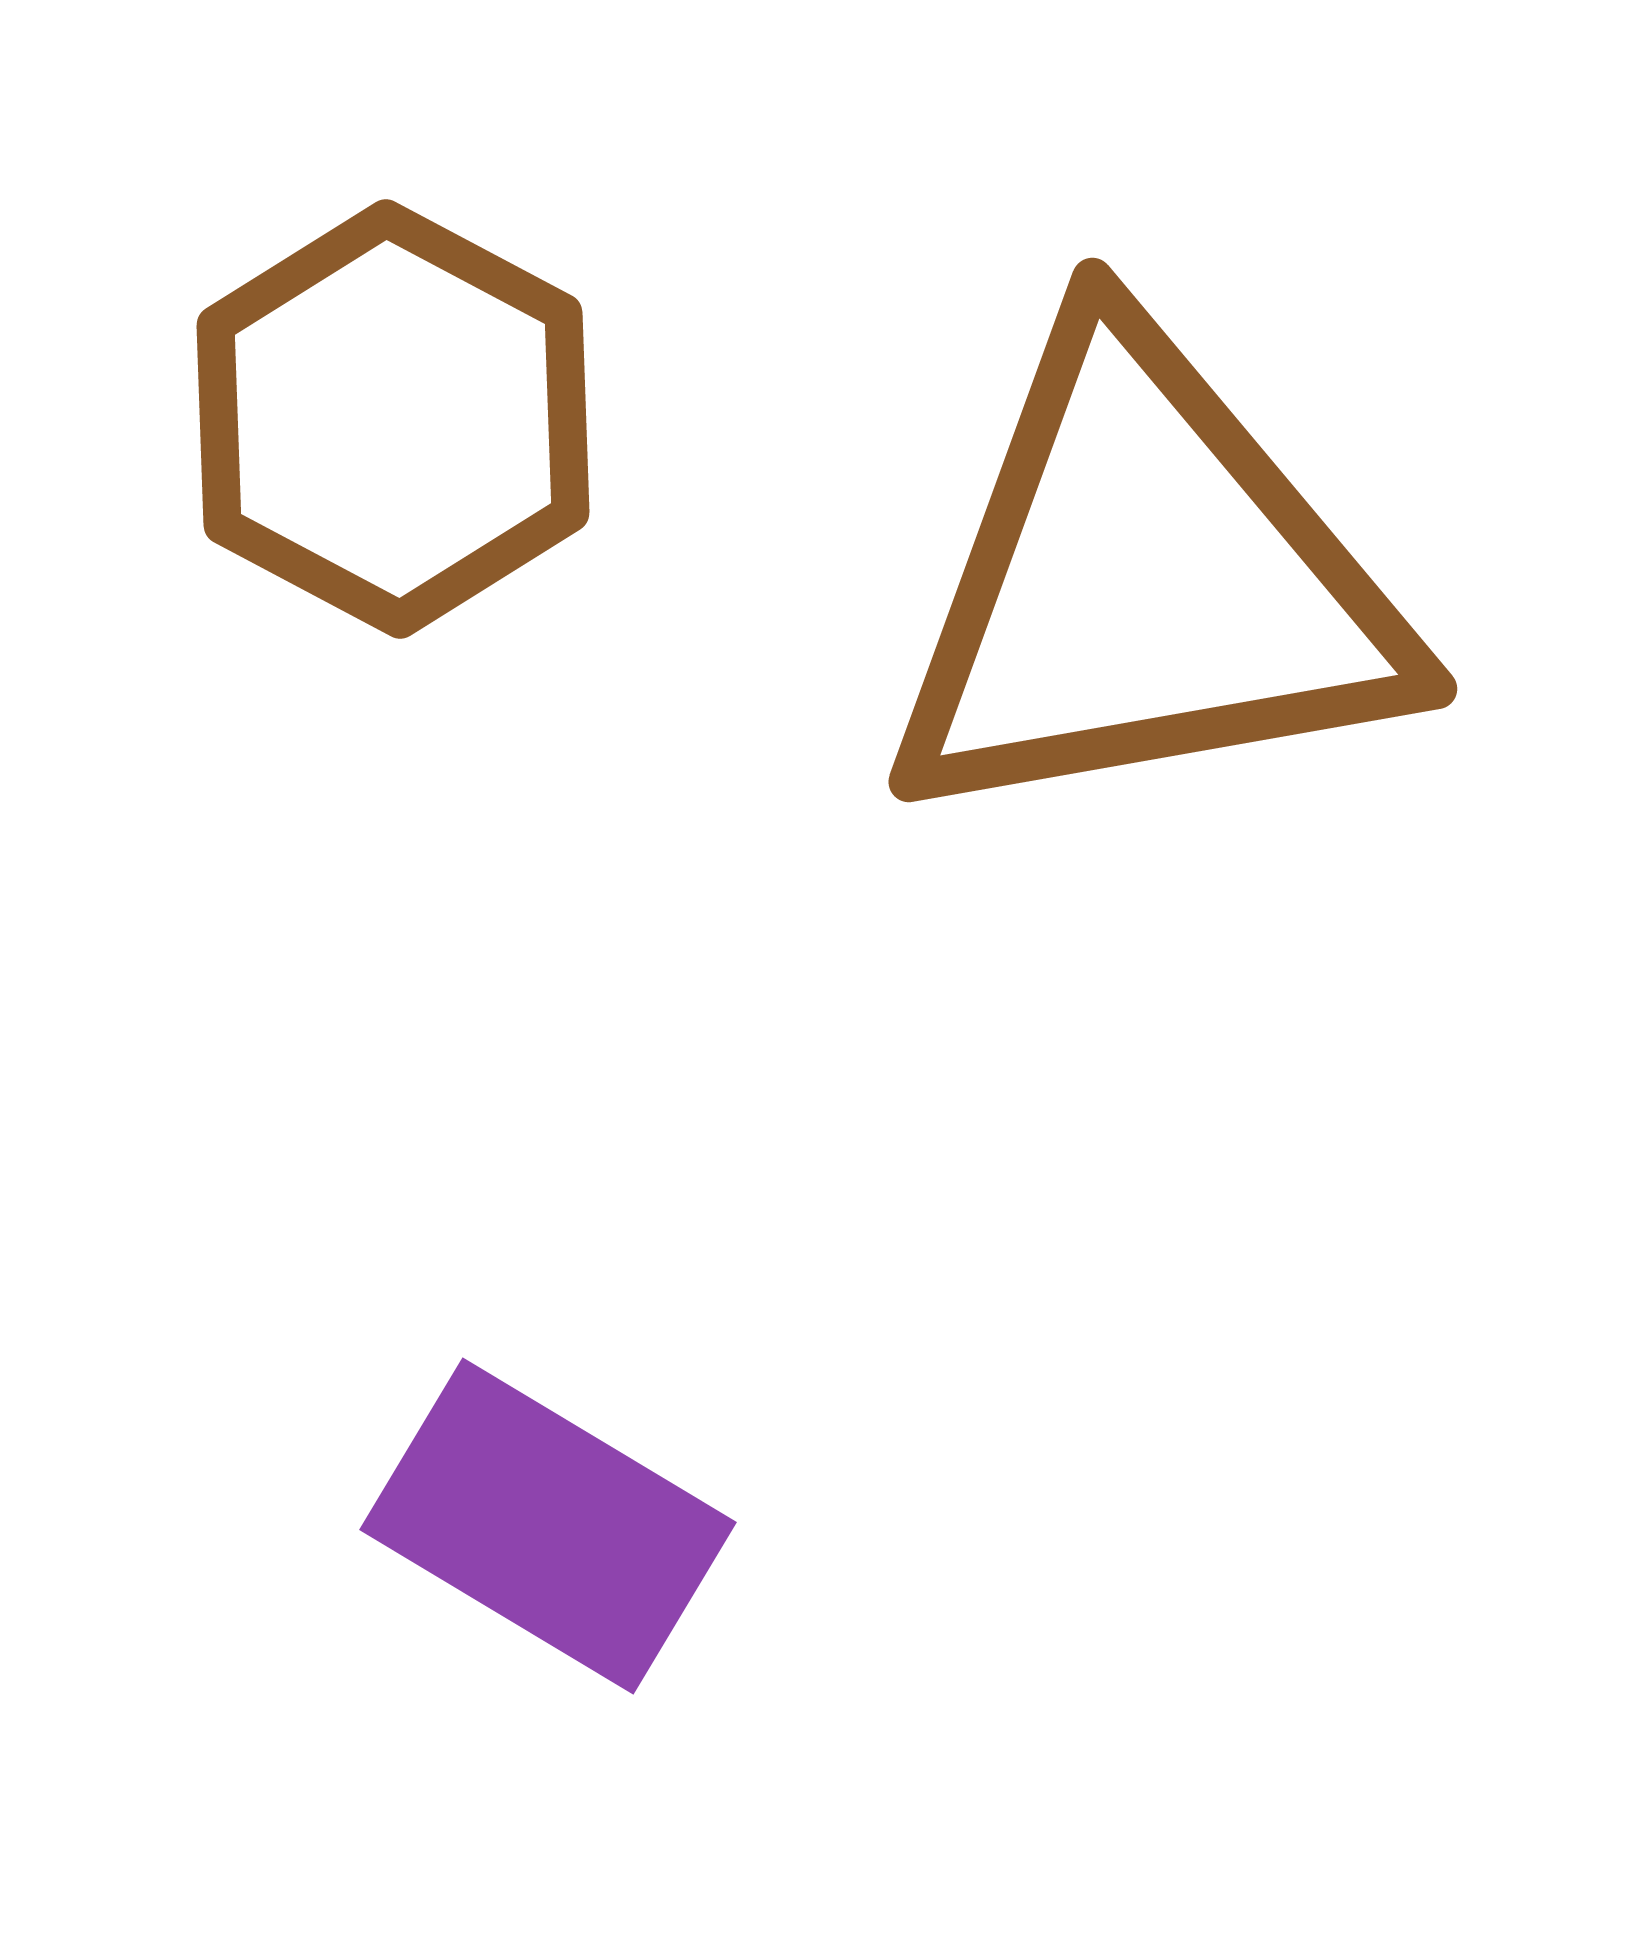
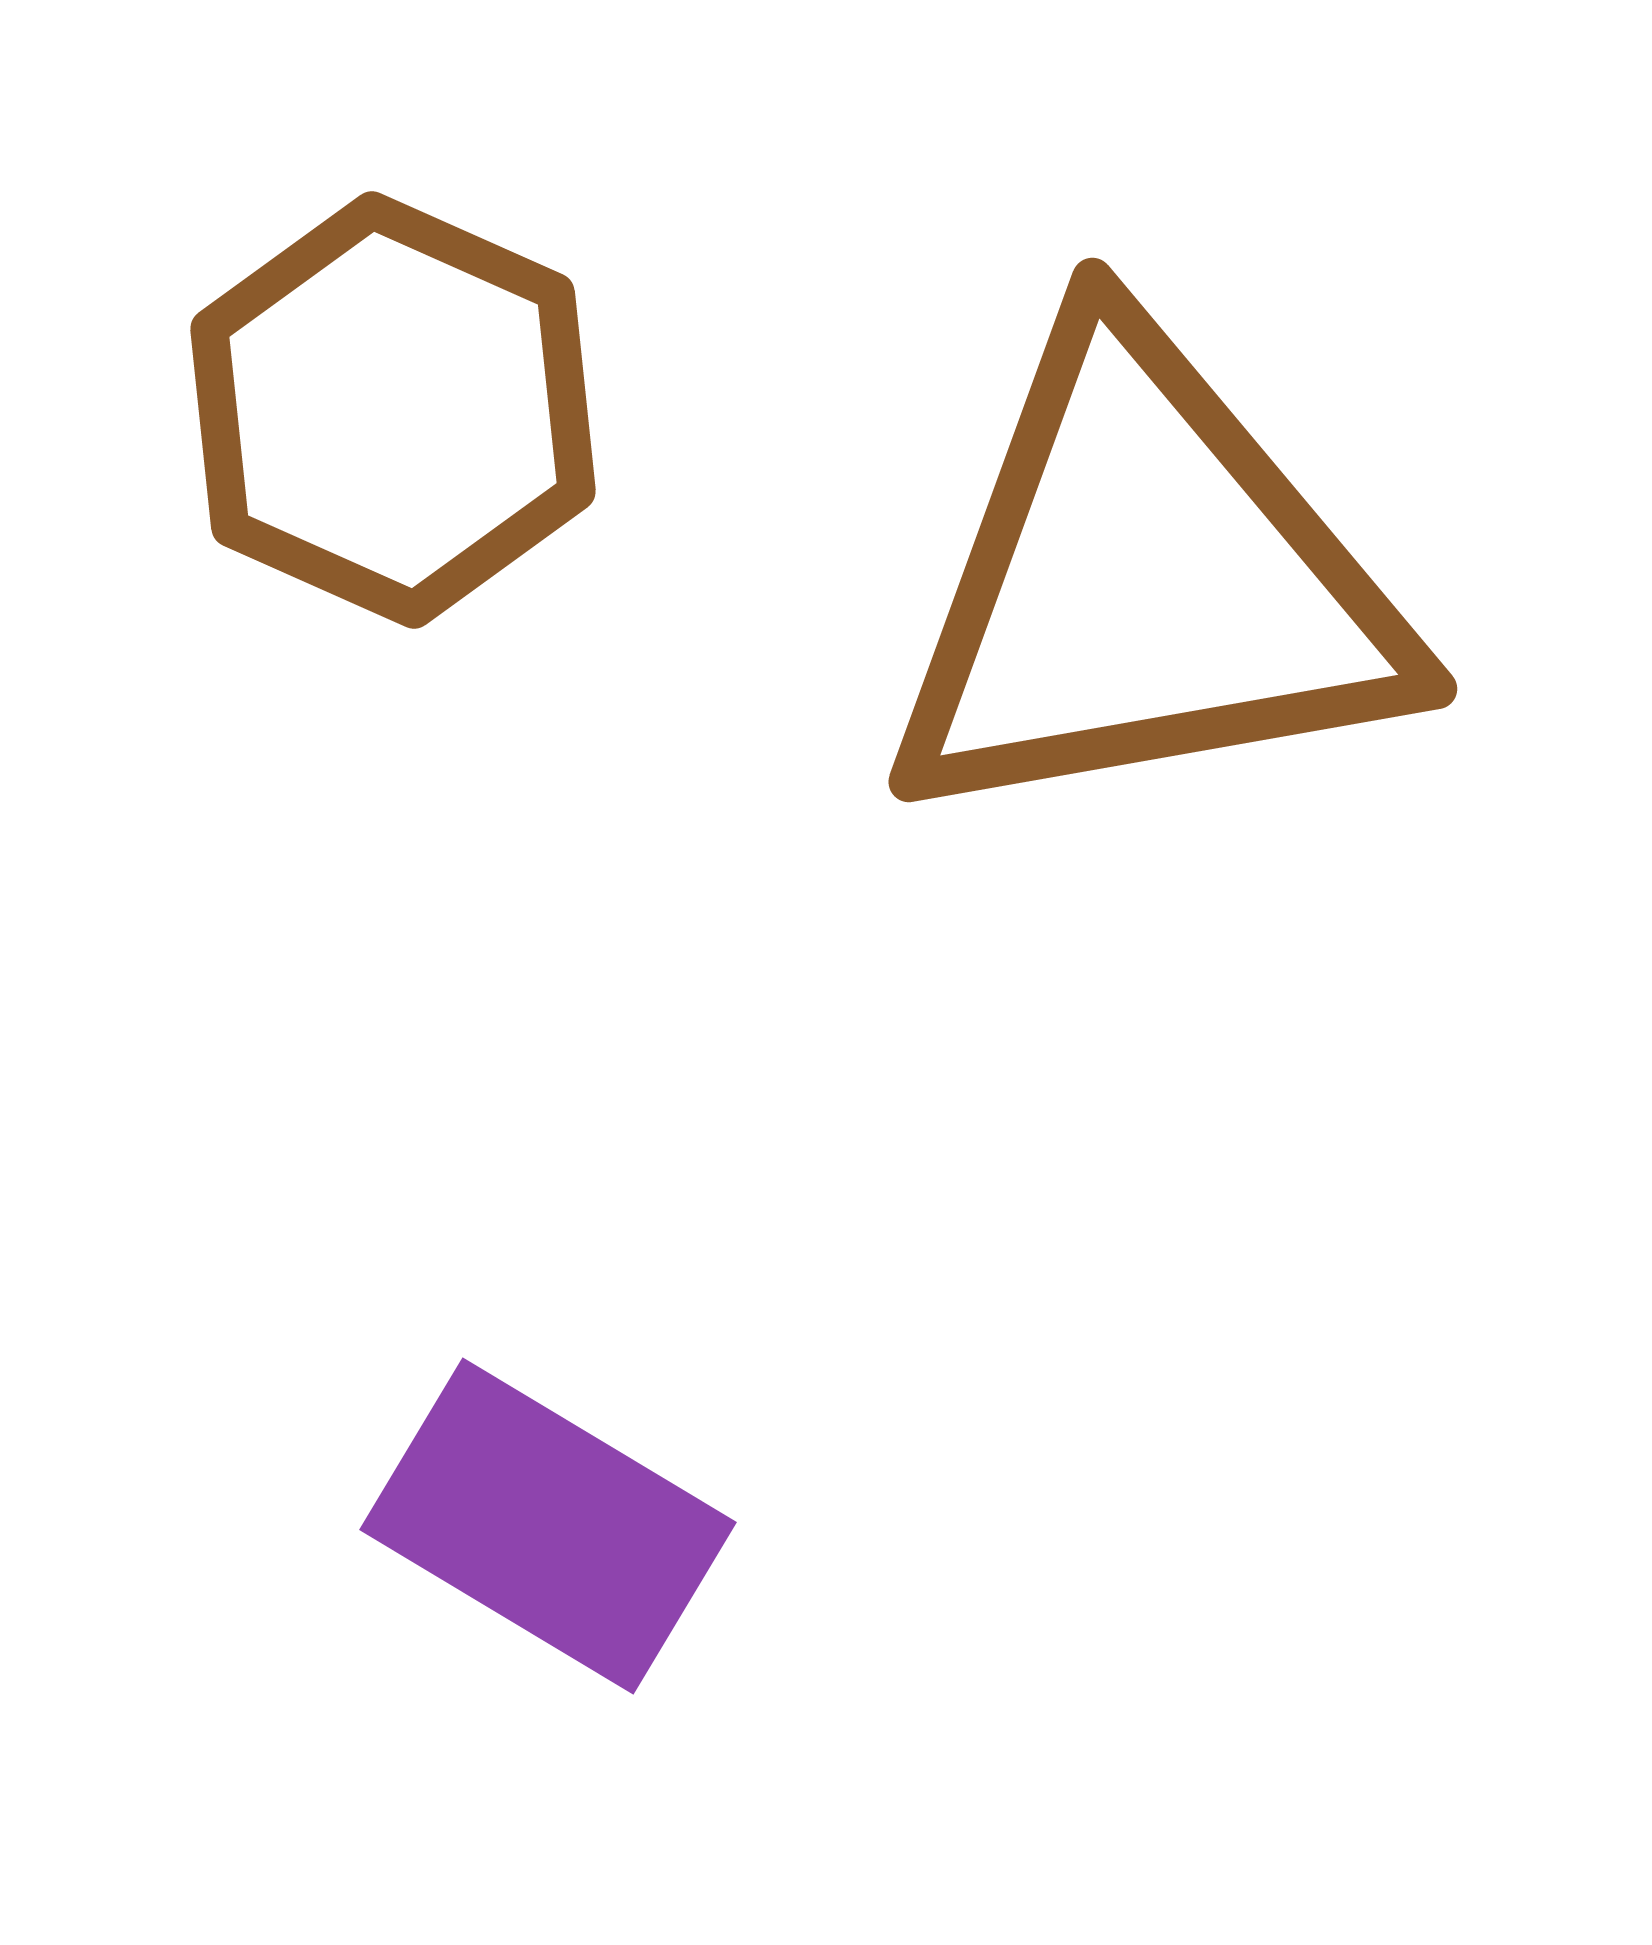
brown hexagon: moved 9 px up; rotated 4 degrees counterclockwise
